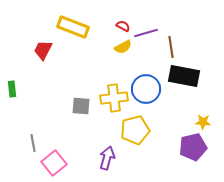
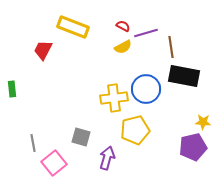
gray square: moved 31 px down; rotated 12 degrees clockwise
